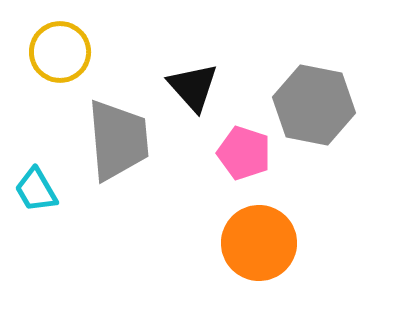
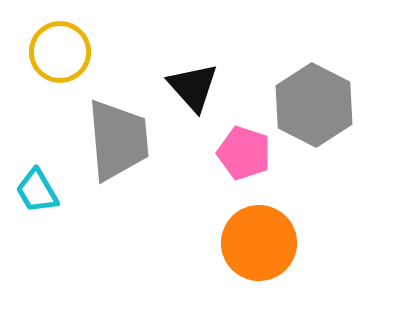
gray hexagon: rotated 16 degrees clockwise
cyan trapezoid: moved 1 px right, 1 px down
